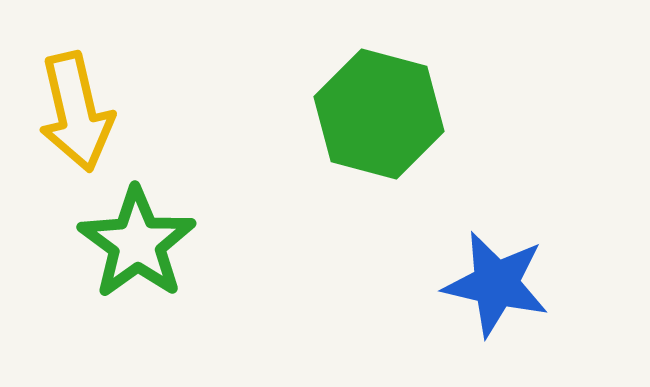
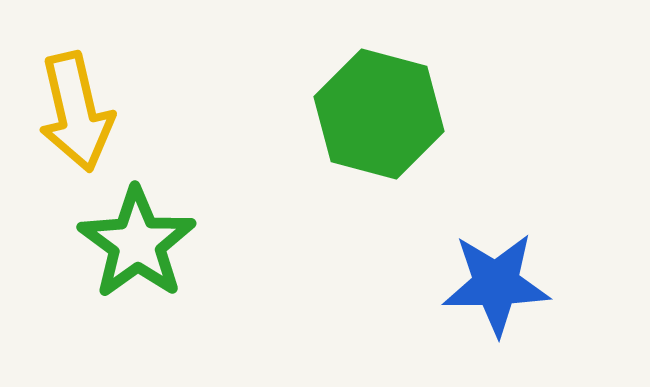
blue star: rotated 14 degrees counterclockwise
